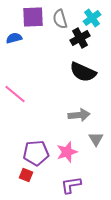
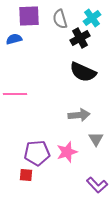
purple square: moved 4 px left, 1 px up
blue semicircle: moved 1 px down
pink line: rotated 40 degrees counterclockwise
purple pentagon: moved 1 px right
red square: rotated 16 degrees counterclockwise
purple L-shape: moved 26 px right; rotated 125 degrees counterclockwise
